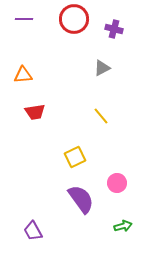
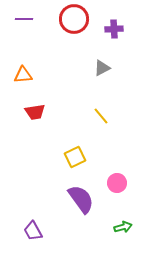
purple cross: rotated 18 degrees counterclockwise
green arrow: moved 1 px down
